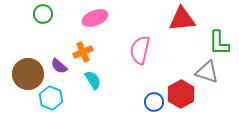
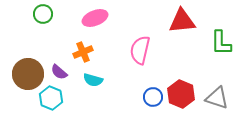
red triangle: moved 2 px down
green L-shape: moved 2 px right
purple semicircle: moved 6 px down
gray triangle: moved 10 px right, 26 px down
cyan semicircle: rotated 138 degrees clockwise
red hexagon: rotated 8 degrees counterclockwise
blue circle: moved 1 px left, 5 px up
